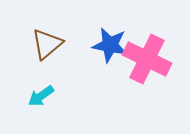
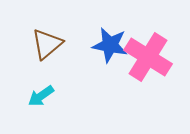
pink cross: moved 1 px right, 2 px up; rotated 6 degrees clockwise
